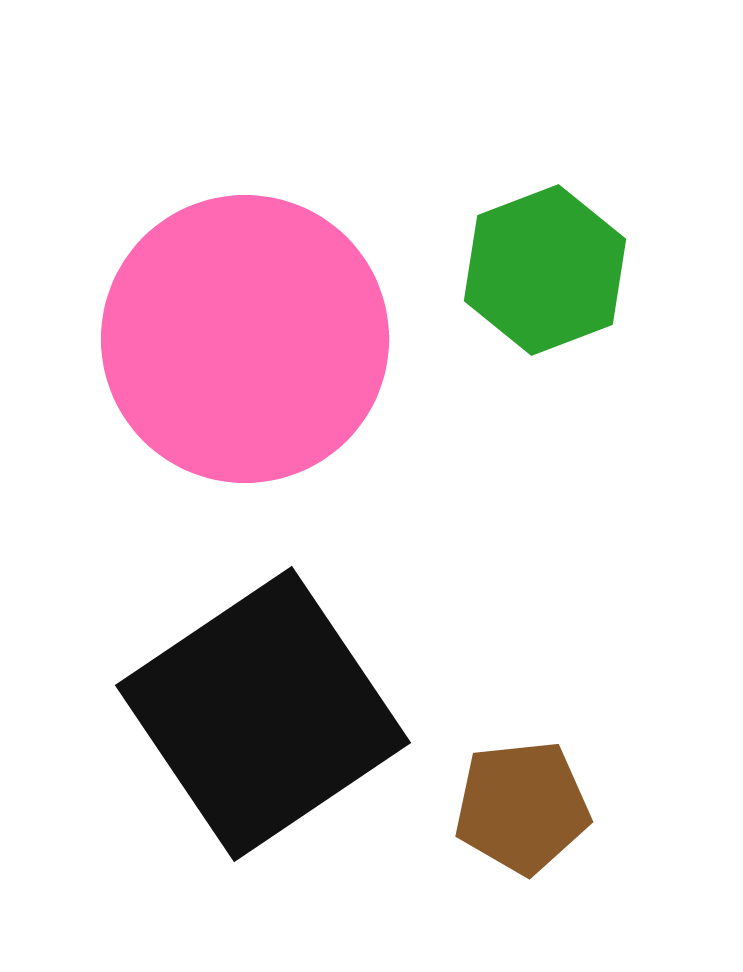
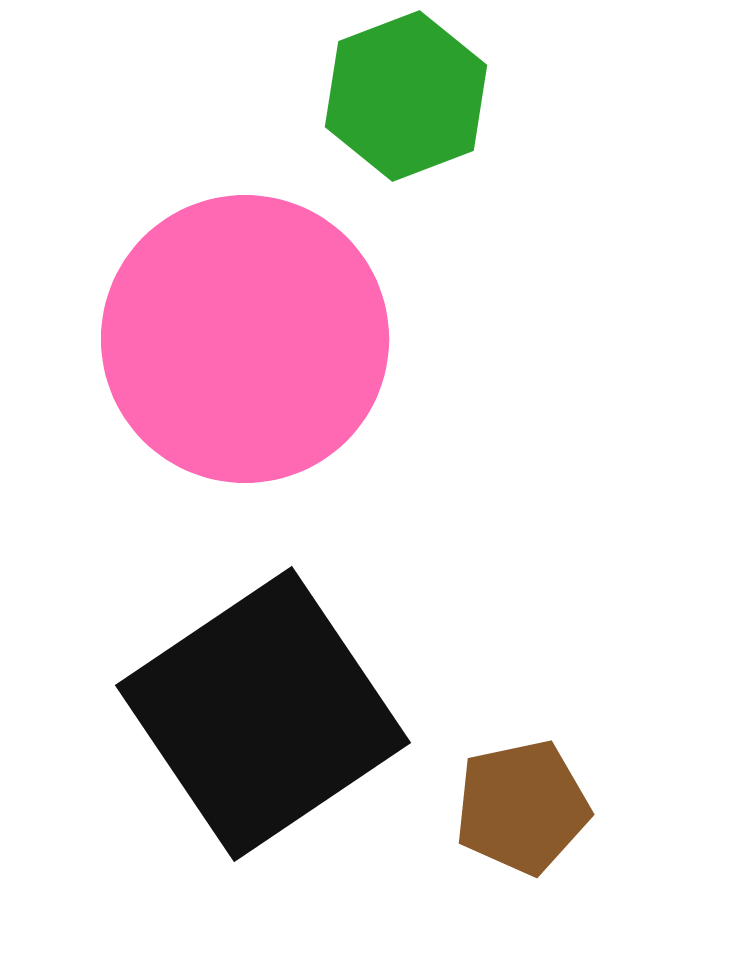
green hexagon: moved 139 px left, 174 px up
brown pentagon: rotated 6 degrees counterclockwise
